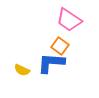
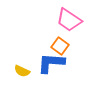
yellow semicircle: moved 1 px down
